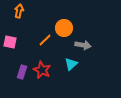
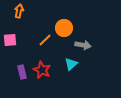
pink square: moved 2 px up; rotated 16 degrees counterclockwise
purple rectangle: rotated 32 degrees counterclockwise
